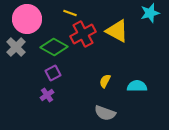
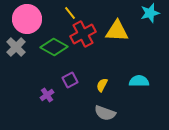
yellow line: rotated 32 degrees clockwise
yellow triangle: rotated 25 degrees counterclockwise
purple square: moved 17 px right, 7 px down
yellow semicircle: moved 3 px left, 4 px down
cyan semicircle: moved 2 px right, 5 px up
